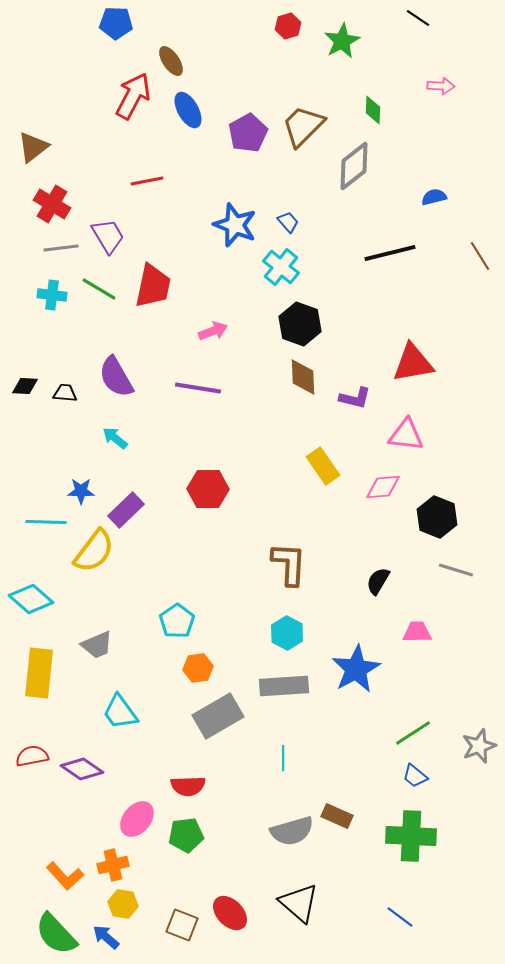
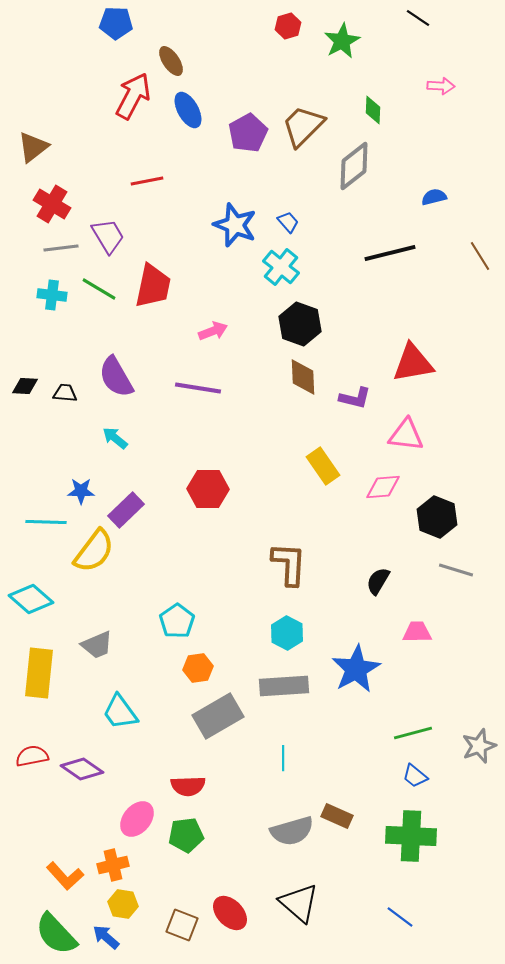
green line at (413, 733): rotated 18 degrees clockwise
